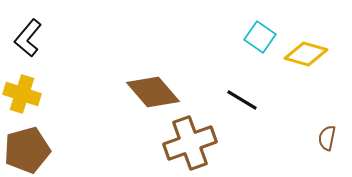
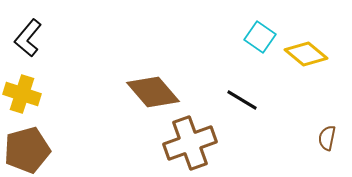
yellow diamond: rotated 24 degrees clockwise
